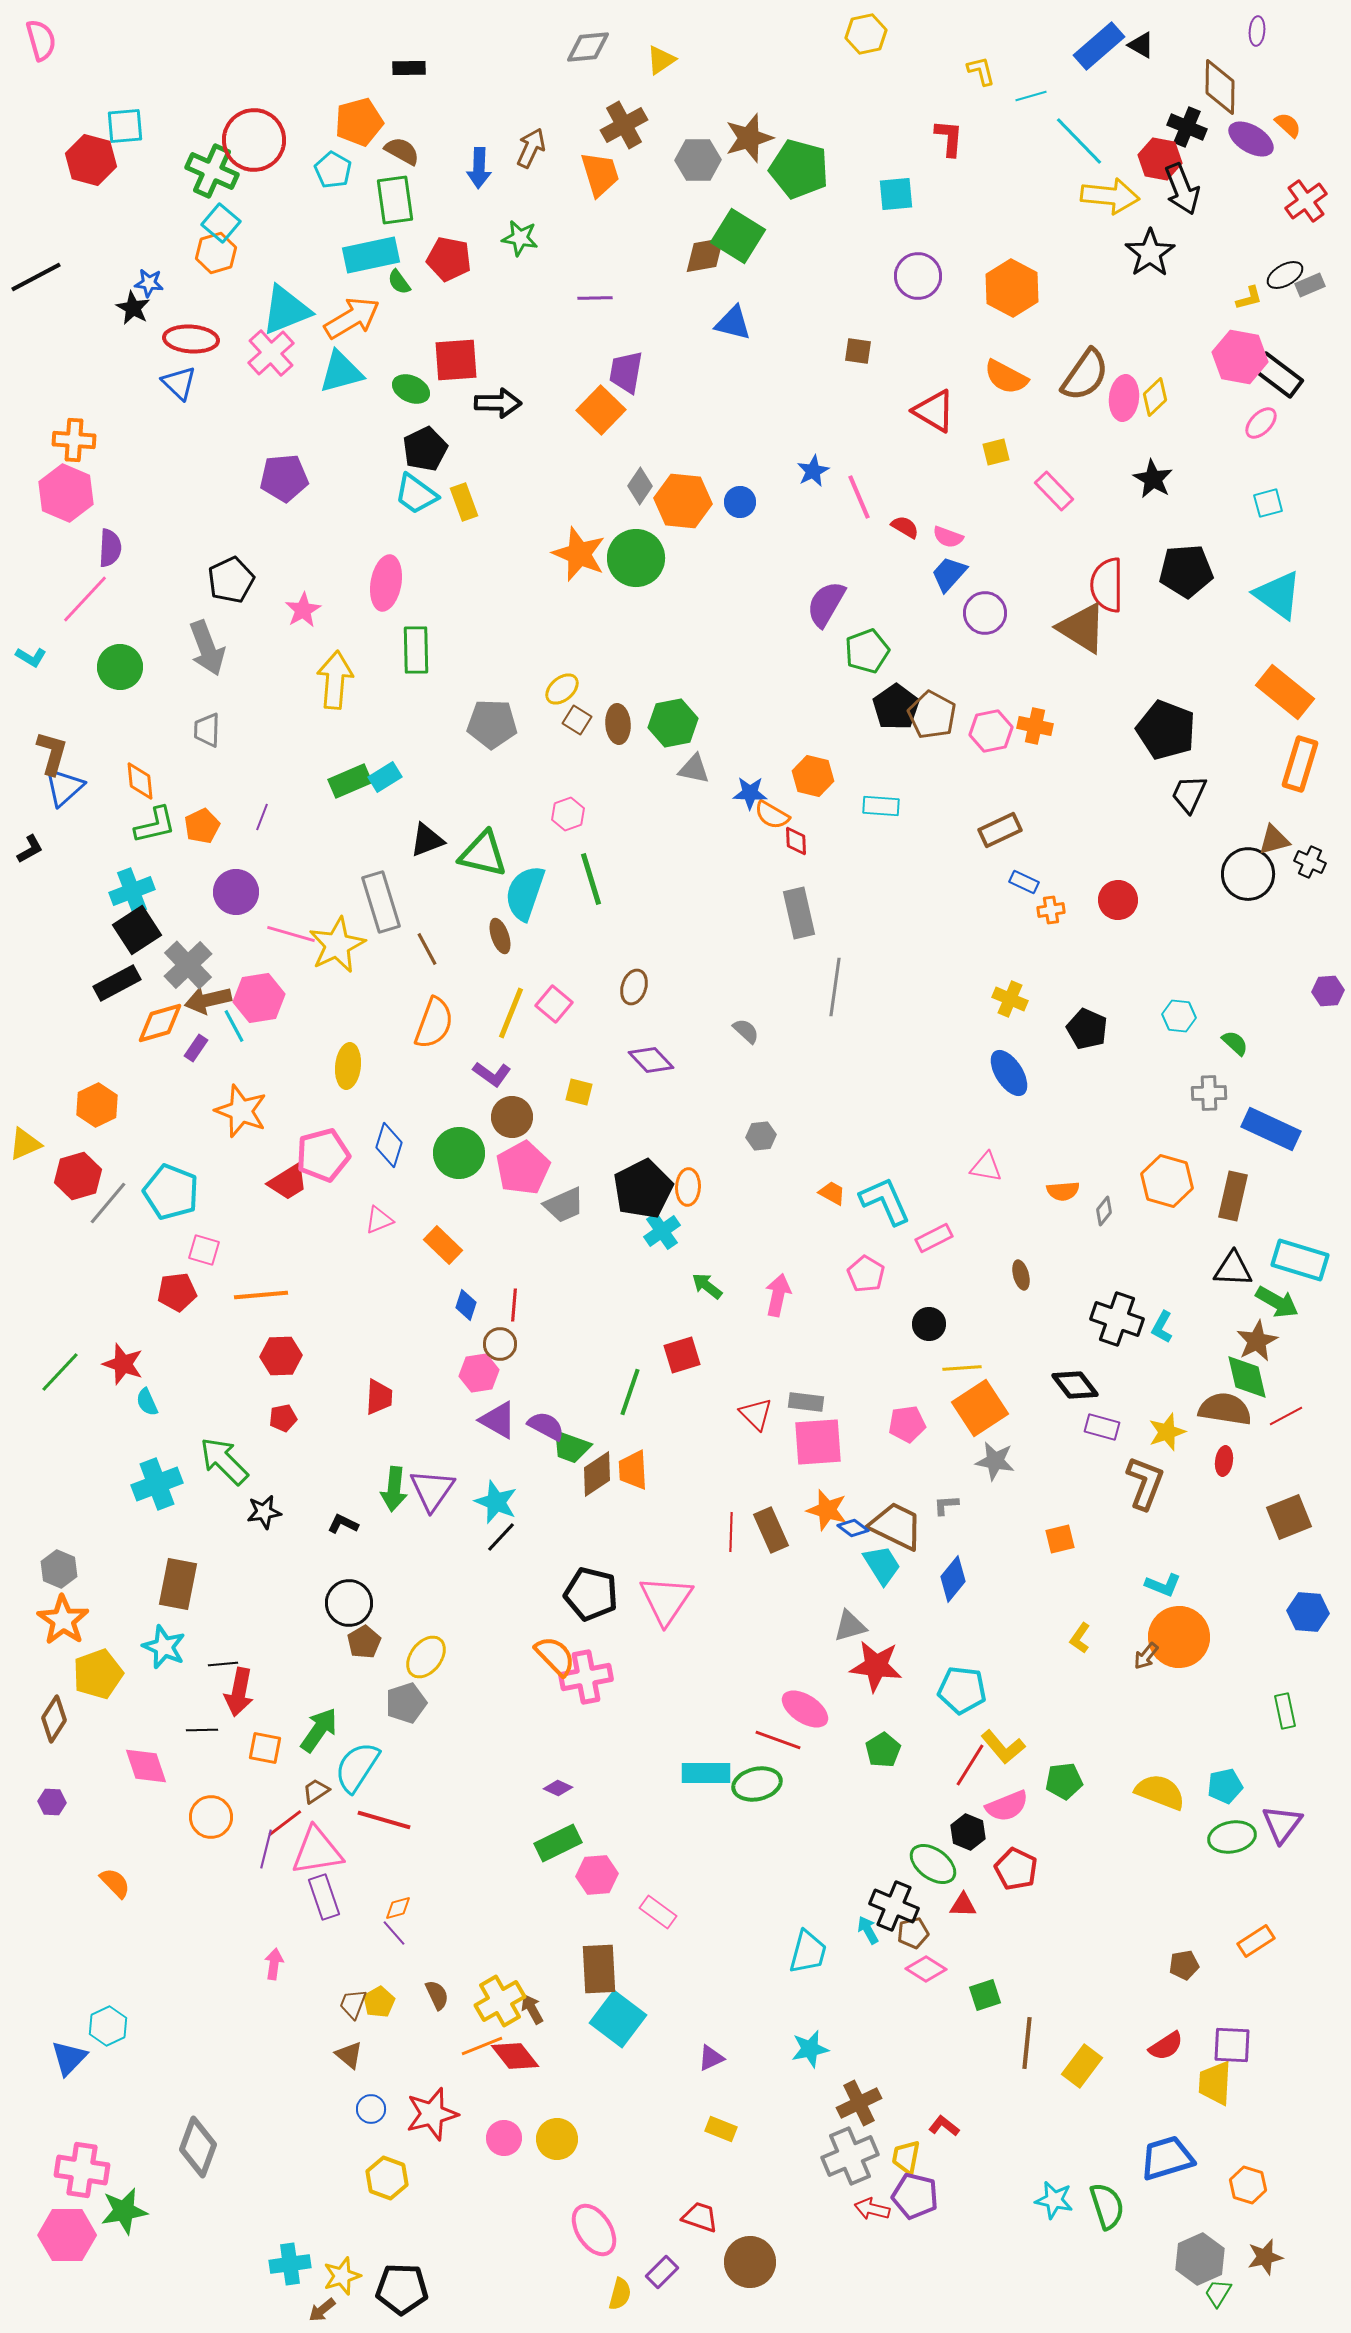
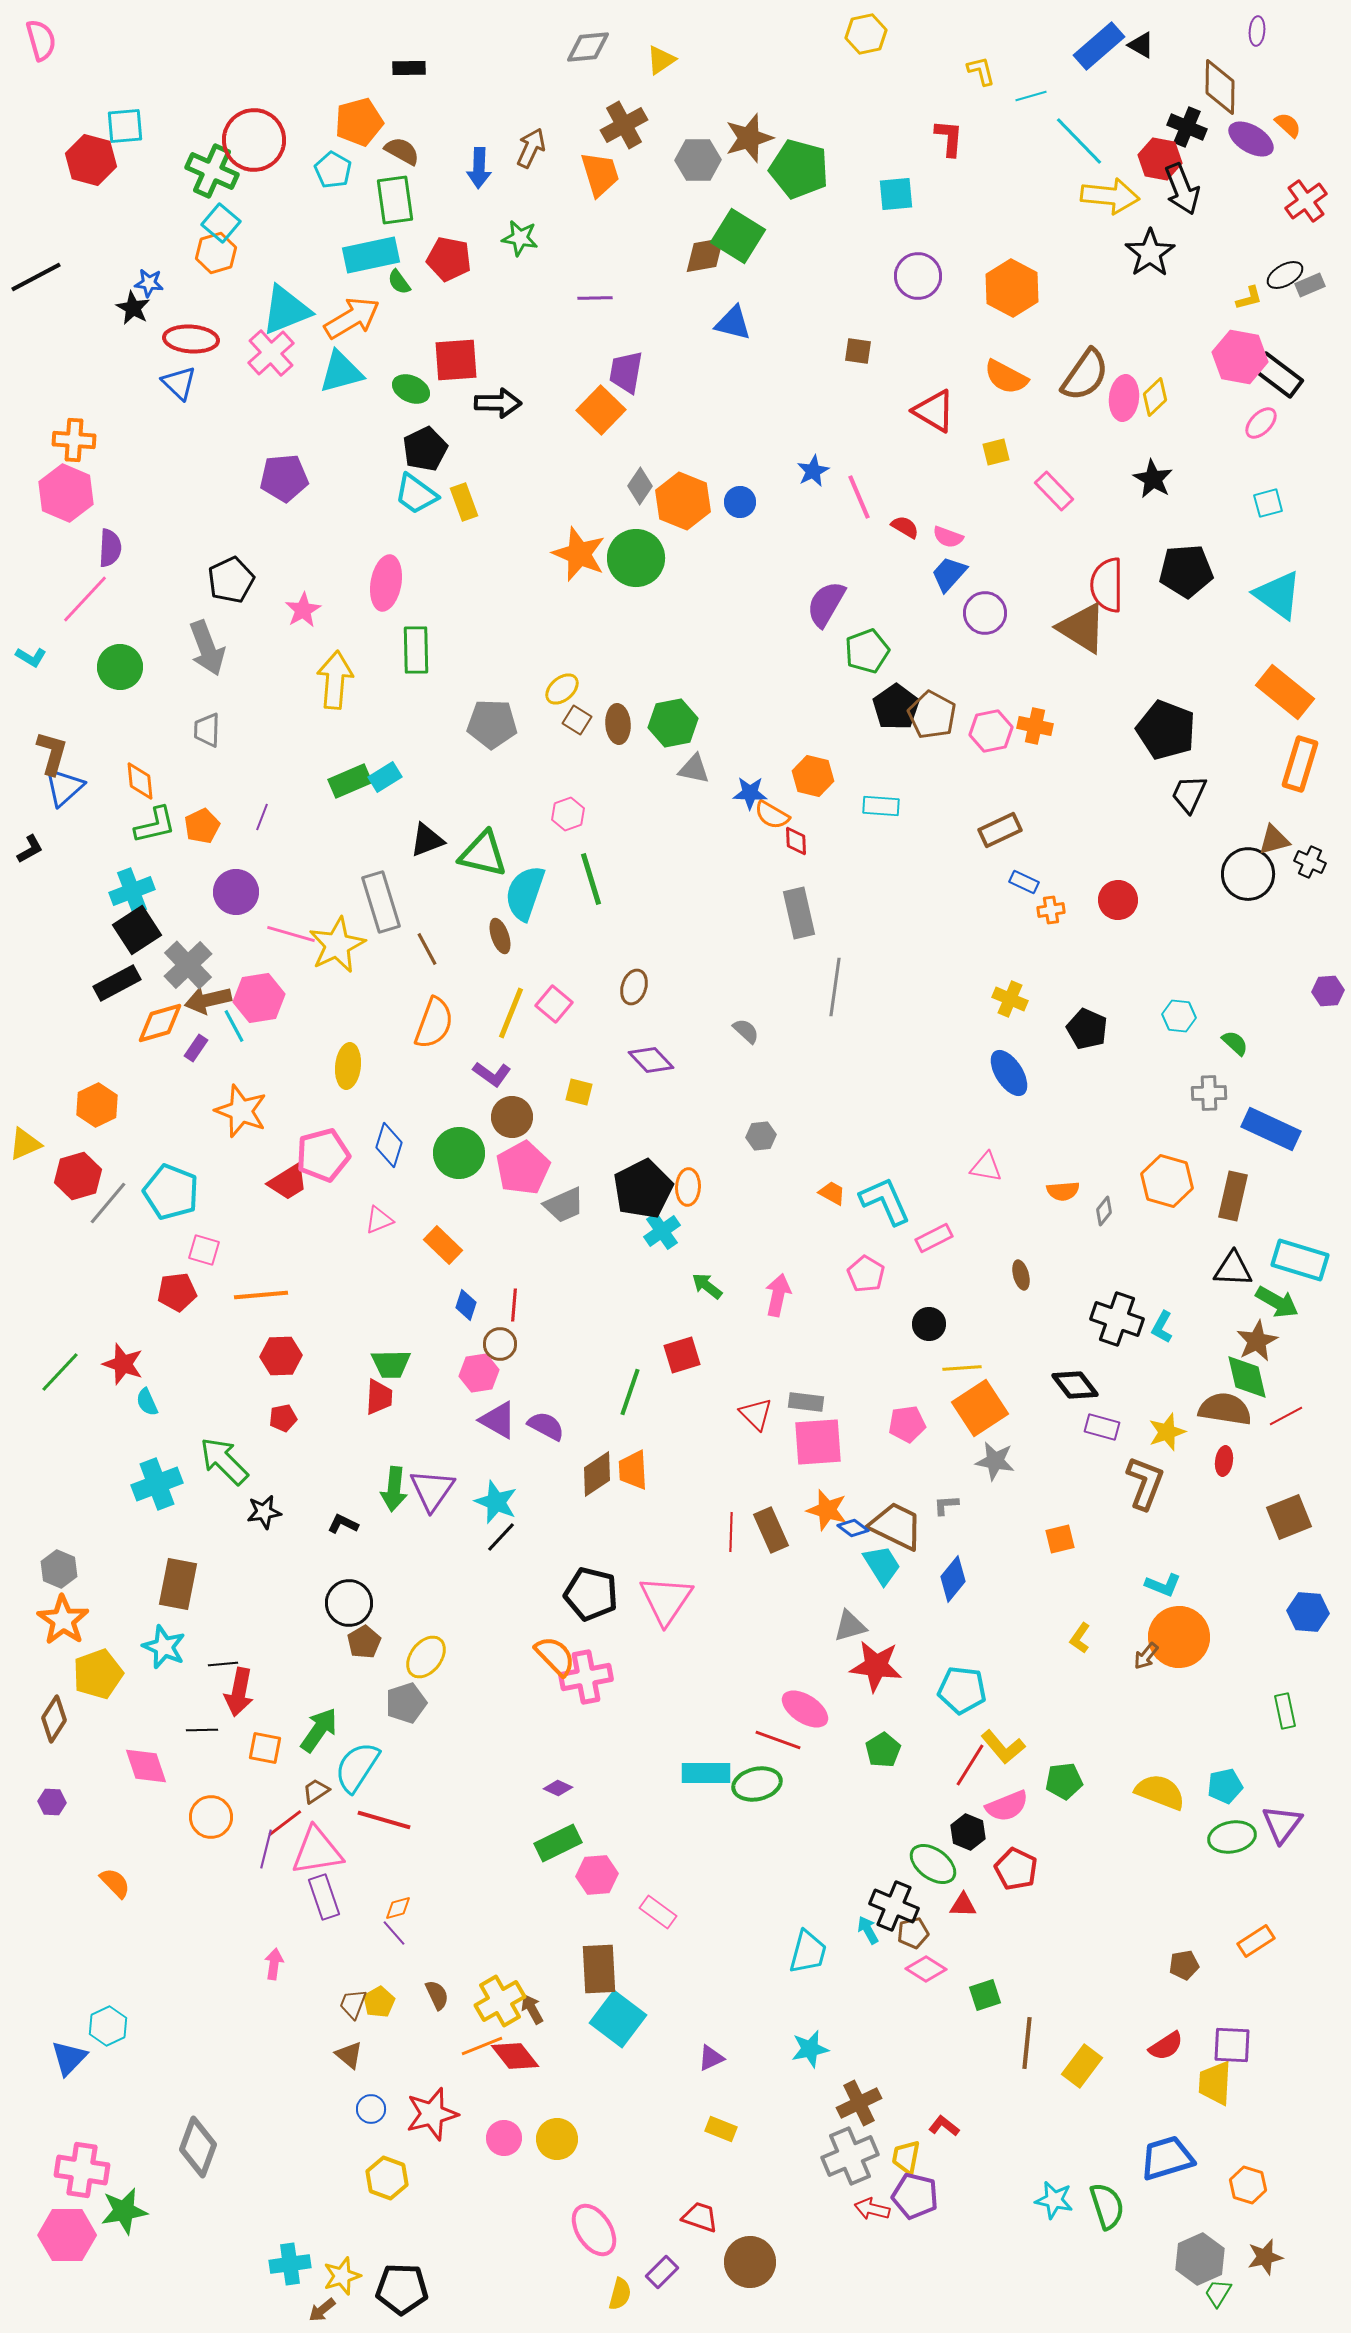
orange hexagon at (683, 501): rotated 16 degrees clockwise
green trapezoid at (571, 1447): moved 180 px left, 83 px up; rotated 21 degrees counterclockwise
